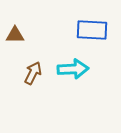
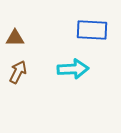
brown triangle: moved 3 px down
brown arrow: moved 15 px left, 1 px up
